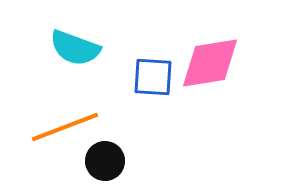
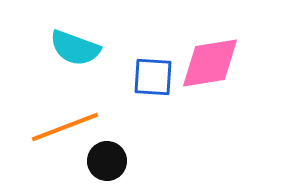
black circle: moved 2 px right
